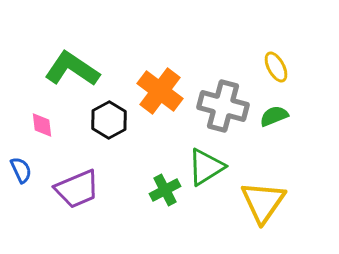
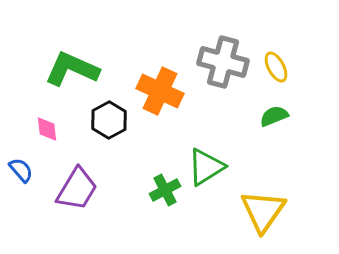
green L-shape: rotated 10 degrees counterclockwise
orange cross: rotated 12 degrees counterclockwise
gray cross: moved 44 px up
pink diamond: moved 5 px right, 4 px down
blue semicircle: rotated 16 degrees counterclockwise
purple trapezoid: rotated 36 degrees counterclockwise
yellow triangle: moved 9 px down
